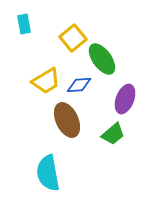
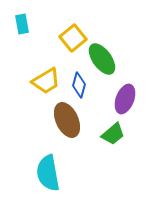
cyan rectangle: moved 2 px left
blue diamond: rotated 70 degrees counterclockwise
